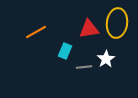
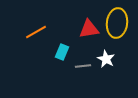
cyan rectangle: moved 3 px left, 1 px down
white star: rotated 12 degrees counterclockwise
gray line: moved 1 px left, 1 px up
